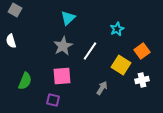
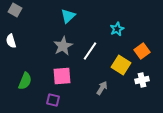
cyan triangle: moved 2 px up
